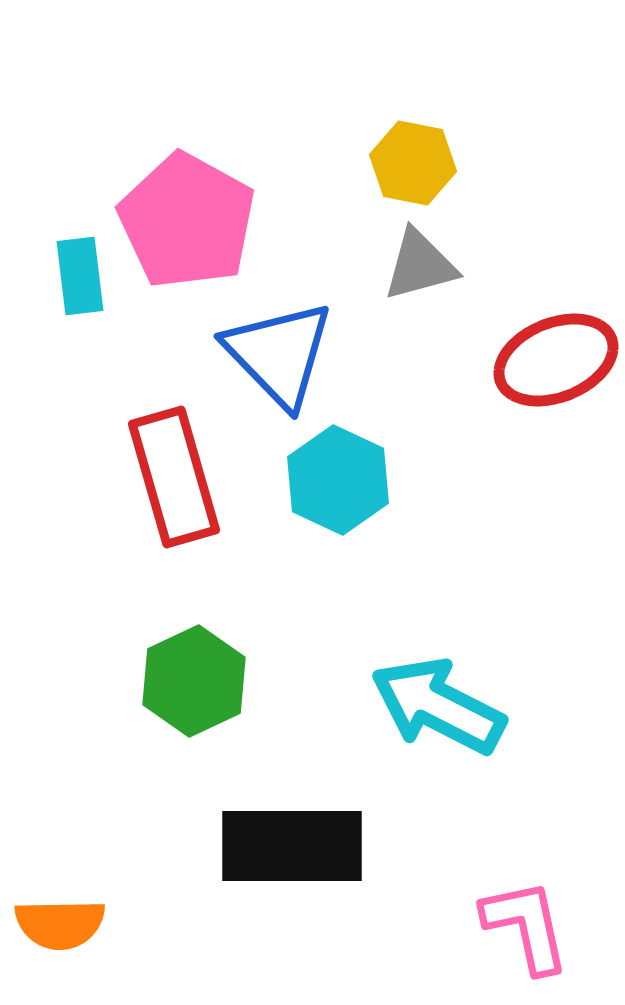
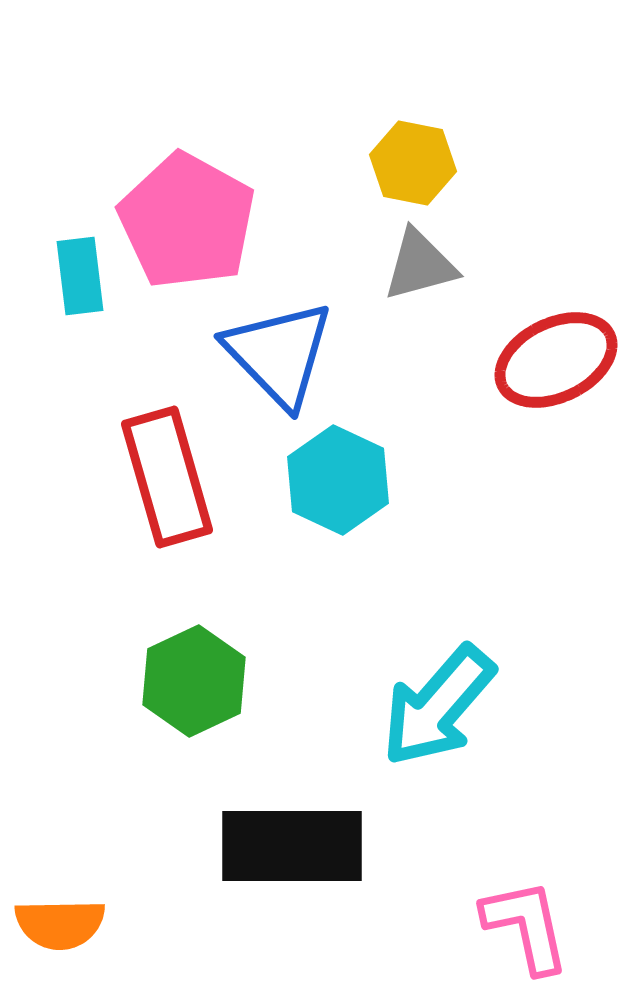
red ellipse: rotated 4 degrees counterclockwise
red rectangle: moved 7 px left
cyan arrow: rotated 76 degrees counterclockwise
